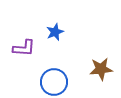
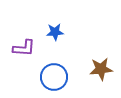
blue star: rotated 18 degrees clockwise
blue circle: moved 5 px up
